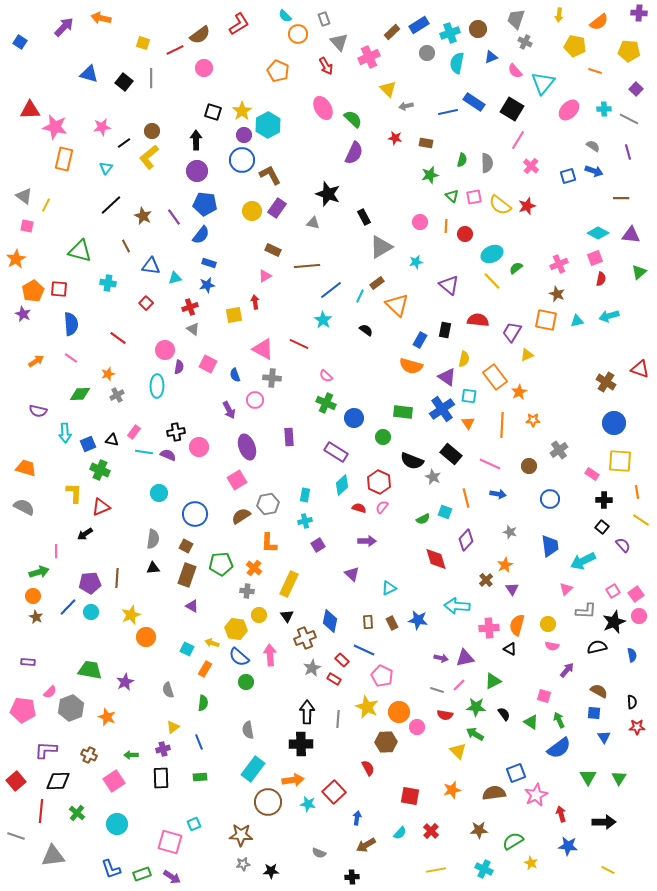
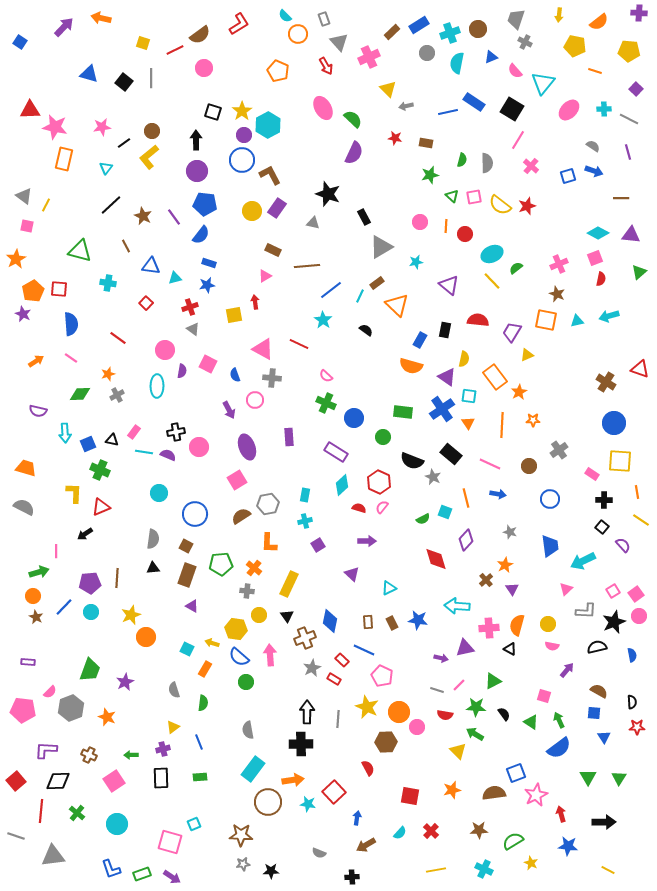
purple semicircle at (179, 367): moved 3 px right, 4 px down
blue line at (68, 607): moved 4 px left
purple triangle at (465, 658): moved 10 px up
green trapezoid at (90, 670): rotated 100 degrees clockwise
gray semicircle at (168, 690): moved 6 px right
